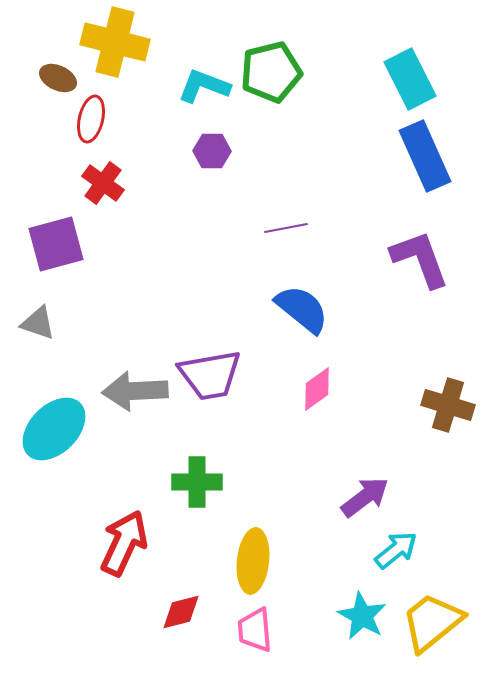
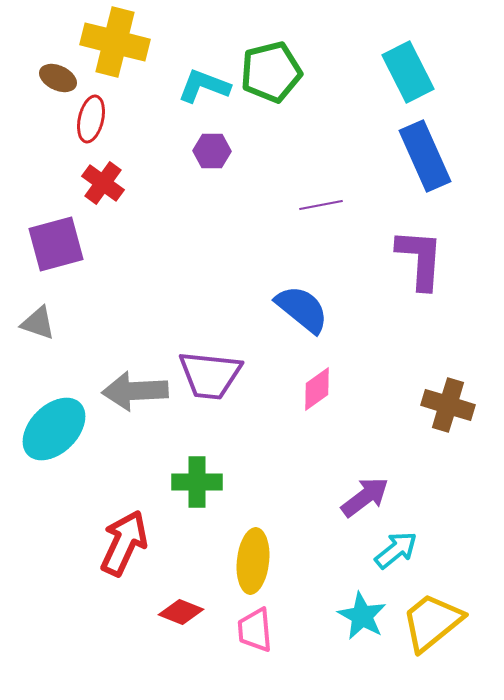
cyan rectangle: moved 2 px left, 7 px up
purple line: moved 35 px right, 23 px up
purple L-shape: rotated 24 degrees clockwise
purple trapezoid: rotated 16 degrees clockwise
red diamond: rotated 36 degrees clockwise
